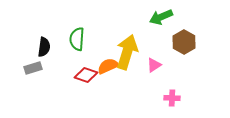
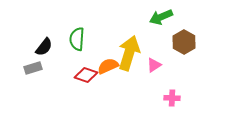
black semicircle: rotated 30 degrees clockwise
yellow arrow: moved 2 px right, 1 px down
